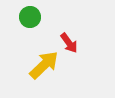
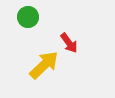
green circle: moved 2 px left
